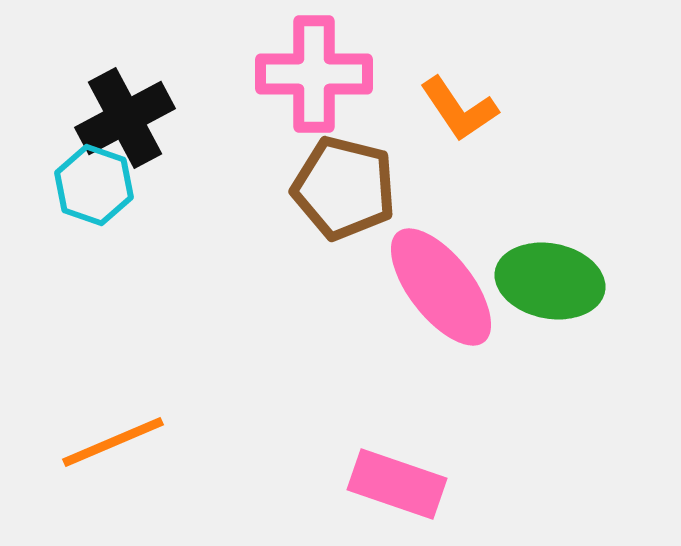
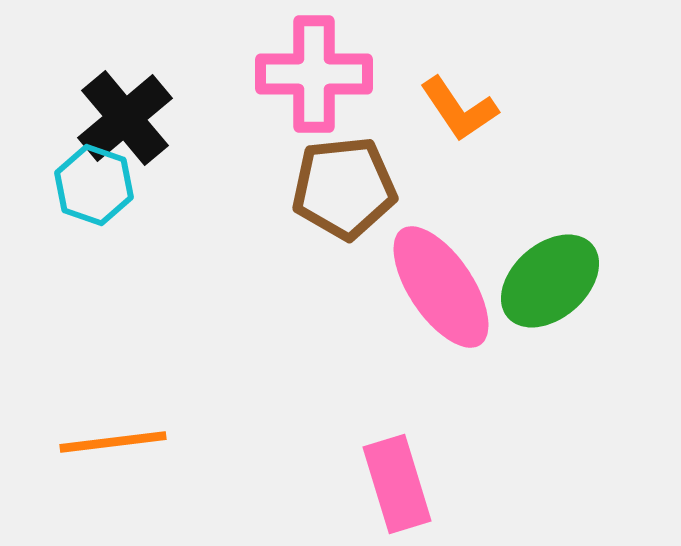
black cross: rotated 12 degrees counterclockwise
brown pentagon: rotated 20 degrees counterclockwise
green ellipse: rotated 52 degrees counterclockwise
pink ellipse: rotated 4 degrees clockwise
orange line: rotated 16 degrees clockwise
pink rectangle: rotated 54 degrees clockwise
